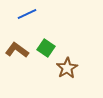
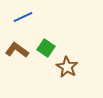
blue line: moved 4 px left, 3 px down
brown star: moved 1 px up; rotated 10 degrees counterclockwise
